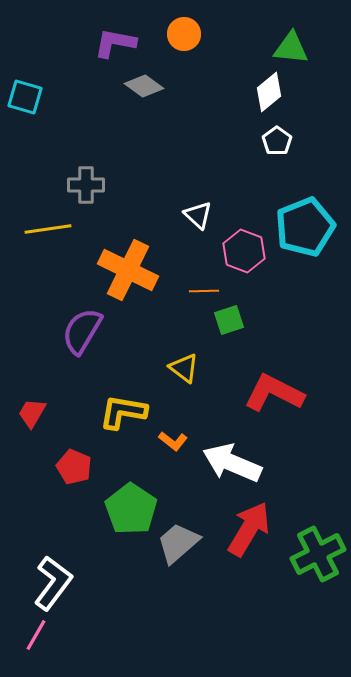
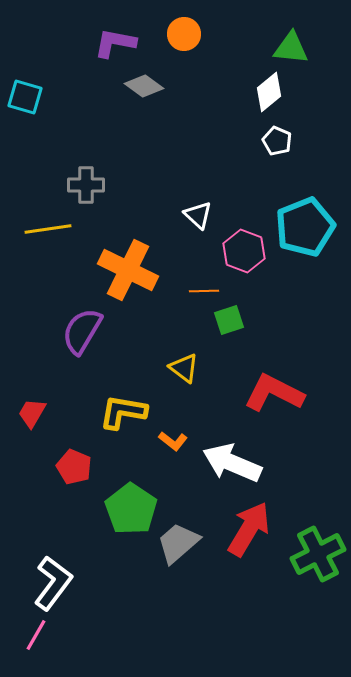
white pentagon: rotated 12 degrees counterclockwise
